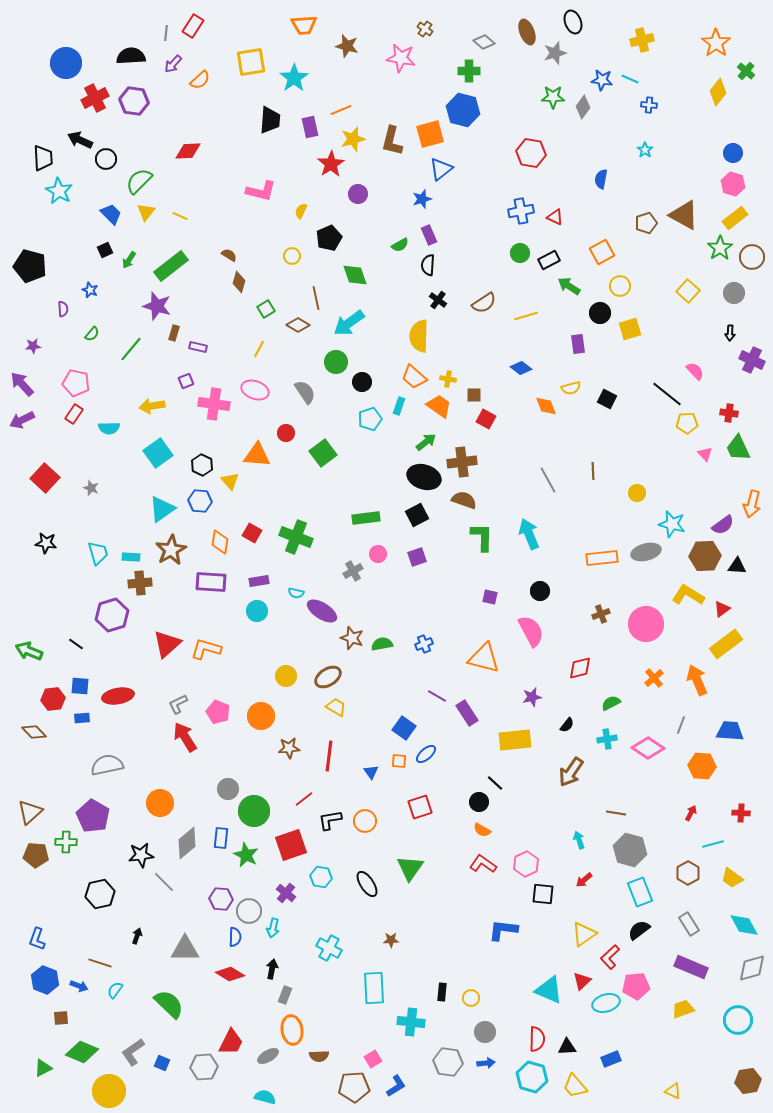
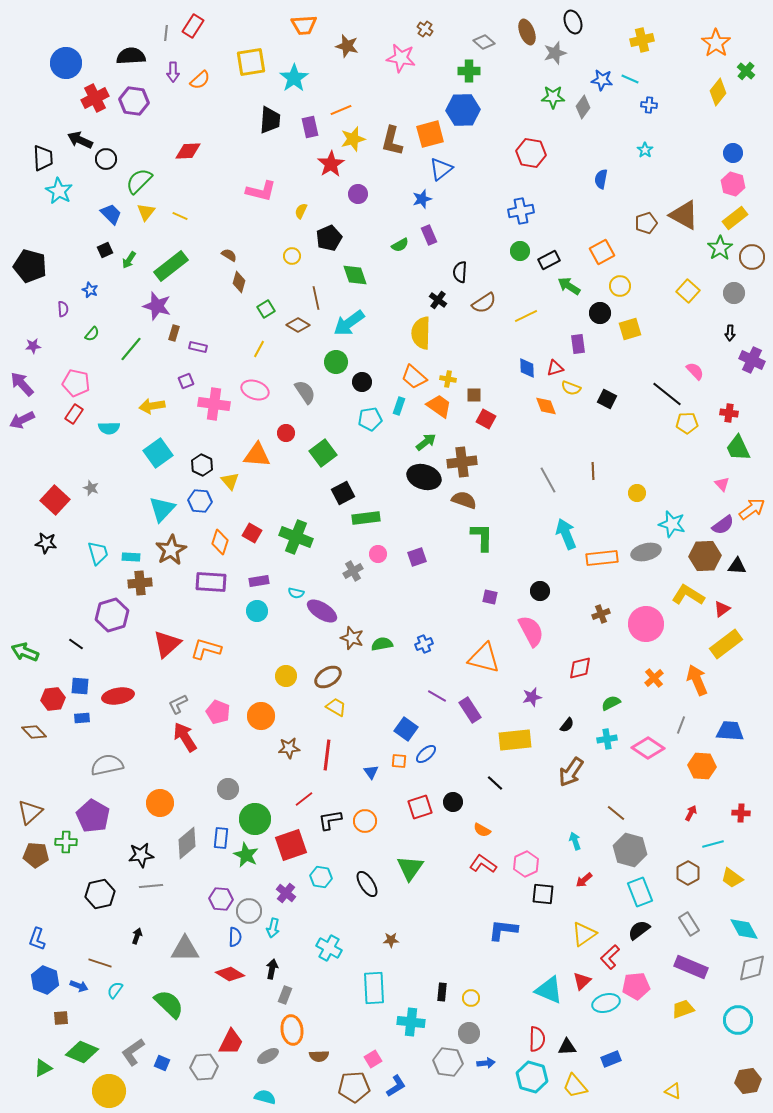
purple arrow at (173, 64): moved 8 px down; rotated 42 degrees counterclockwise
blue hexagon at (463, 110): rotated 16 degrees counterclockwise
red triangle at (555, 217): moved 151 px down; rotated 42 degrees counterclockwise
green circle at (520, 253): moved 2 px up
black semicircle at (428, 265): moved 32 px right, 7 px down
yellow line at (526, 316): rotated 10 degrees counterclockwise
yellow semicircle at (419, 336): moved 2 px right, 3 px up
blue diamond at (521, 368): moved 6 px right; rotated 50 degrees clockwise
yellow semicircle at (571, 388): rotated 36 degrees clockwise
cyan pentagon at (370, 419): rotated 10 degrees clockwise
pink triangle at (705, 454): moved 17 px right, 30 px down
red square at (45, 478): moved 10 px right, 22 px down
orange arrow at (752, 504): moved 5 px down; rotated 140 degrees counterclockwise
cyan triangle at (162, 509): rotated 12 degrees counterclockwise
black square at (417, 515): moved 74 px left, 22 px up
cyan arrow at (529, 534): moved 37 px right
orange diamond at (220, 542): rotated 10 degrees clockwise
green arrow at (29, 651): moved 4 px left, 1 px down
purple rectangle at (467, 713): moved 3 px right, 3 px up
blue square at (404, 728): moved 2 px right, 1 px down
red line at (329, 756): moved 2 px left, 1 px up
black circle at (479, 802): moved 26 px left
green circle at (254, 811): moved 1 px right, 8 px down
brown line at (616, 813): rotated 30 degrees clockwise
cyan arrow at (579, 840): moved 4 px left, 1 px down
gray line at (164, 882): moved 13 px left, 4 px down; rotated 50 degrees counterclockwise
cyan diamond at (744, 925): moved 4 px down
gray circle at (485, 1032): moved 16 px left, 1 px down
